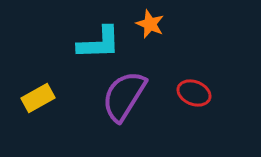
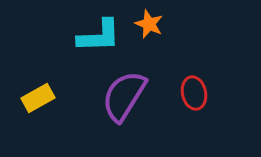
orange star: moved 1 px left
cyan L-shape: moved 7 px up
red ellipse: rotated 56 degrees clockwise
